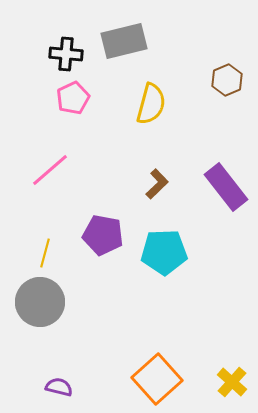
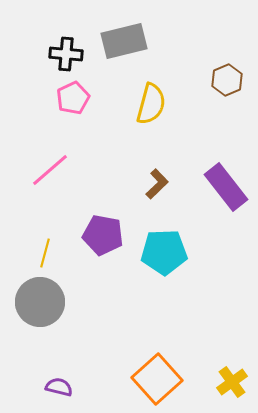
yellow cross: rotated 12 degrees clockwise
